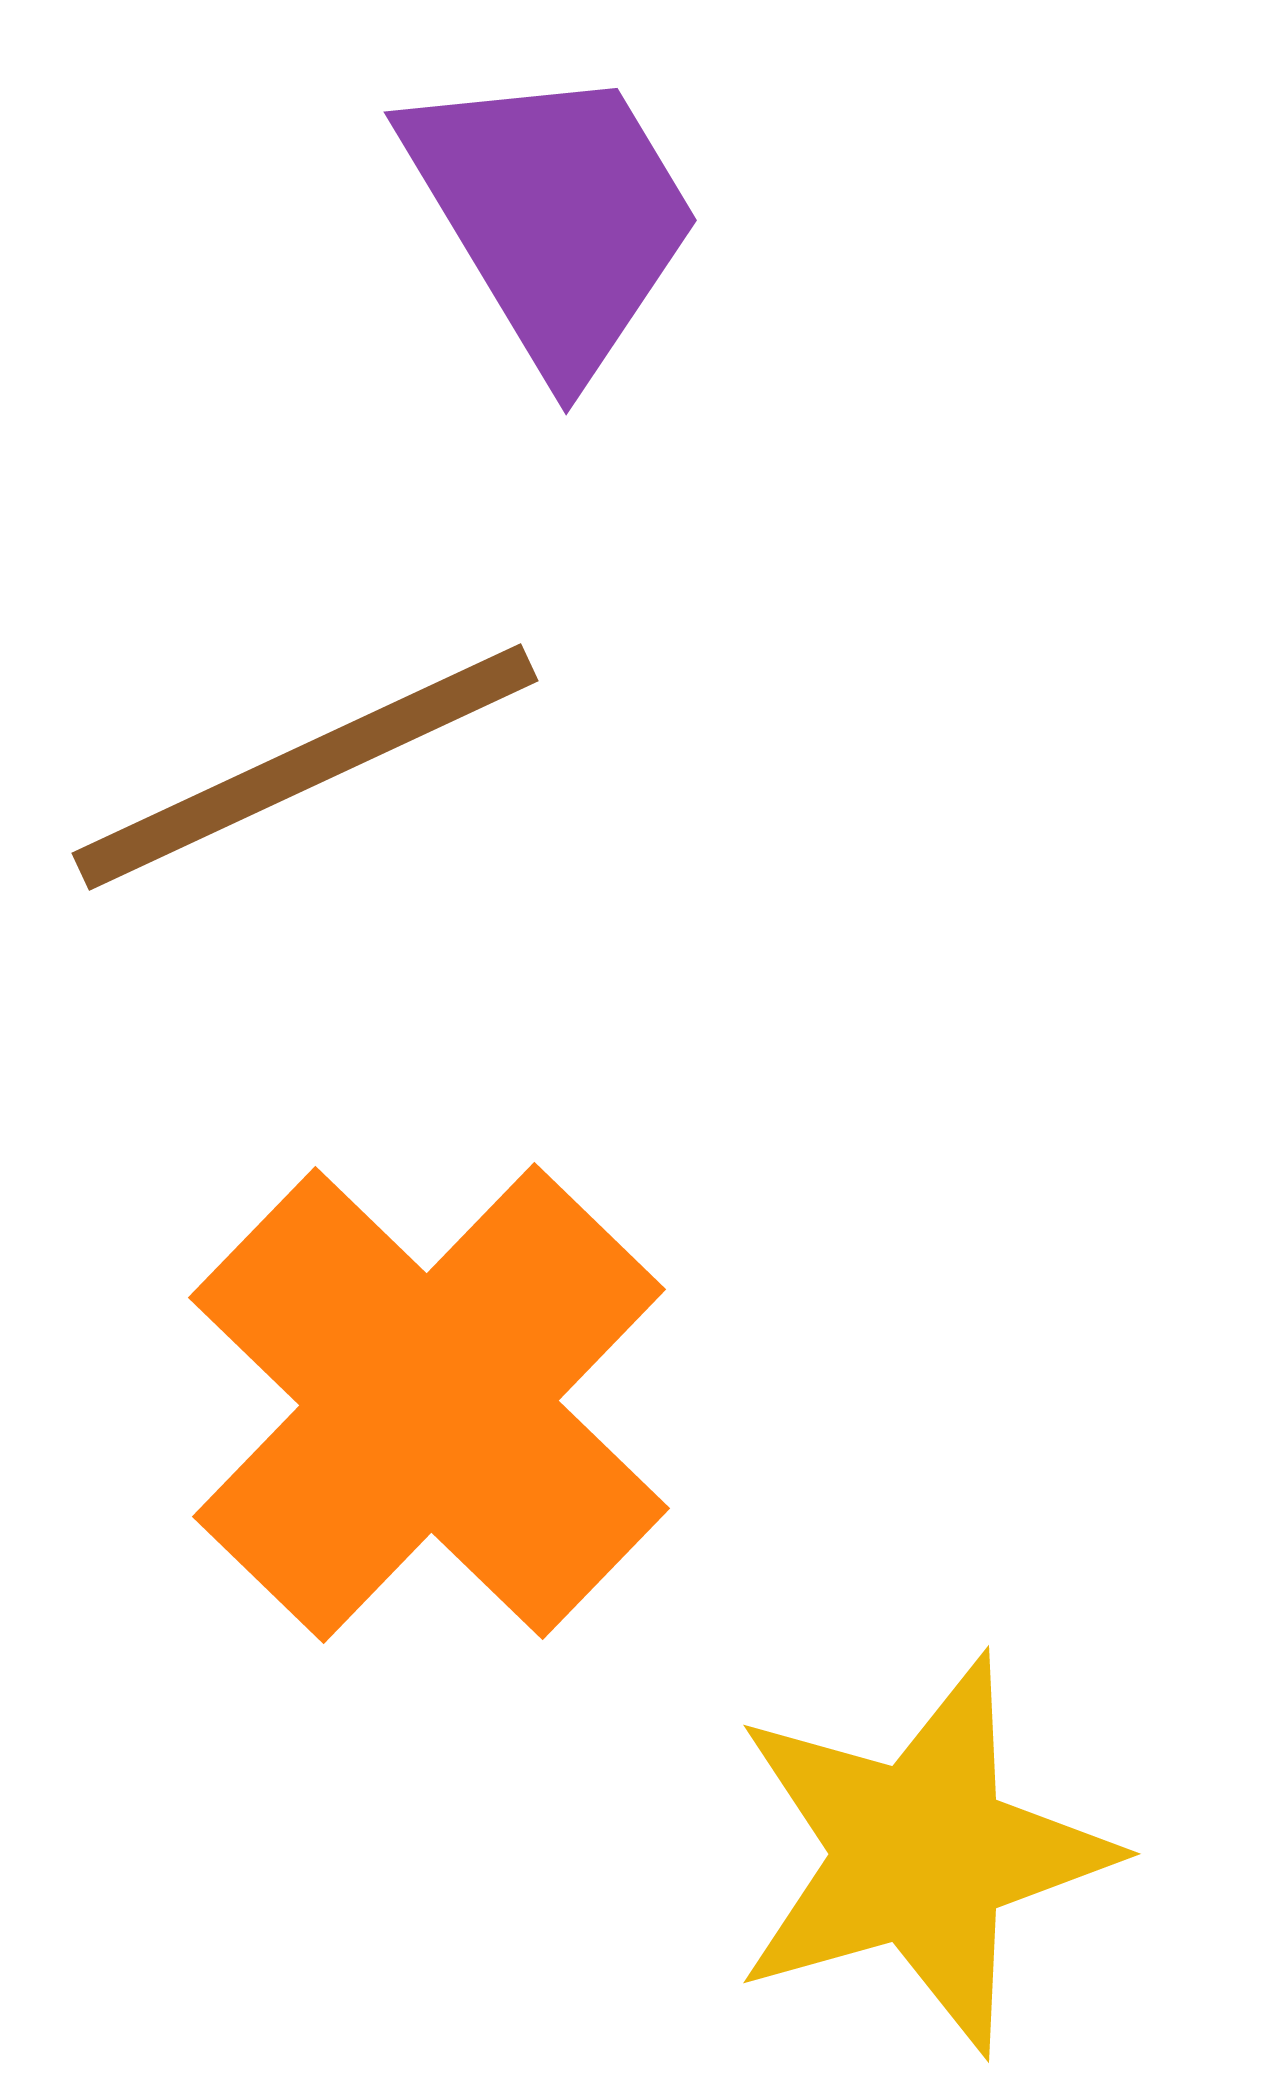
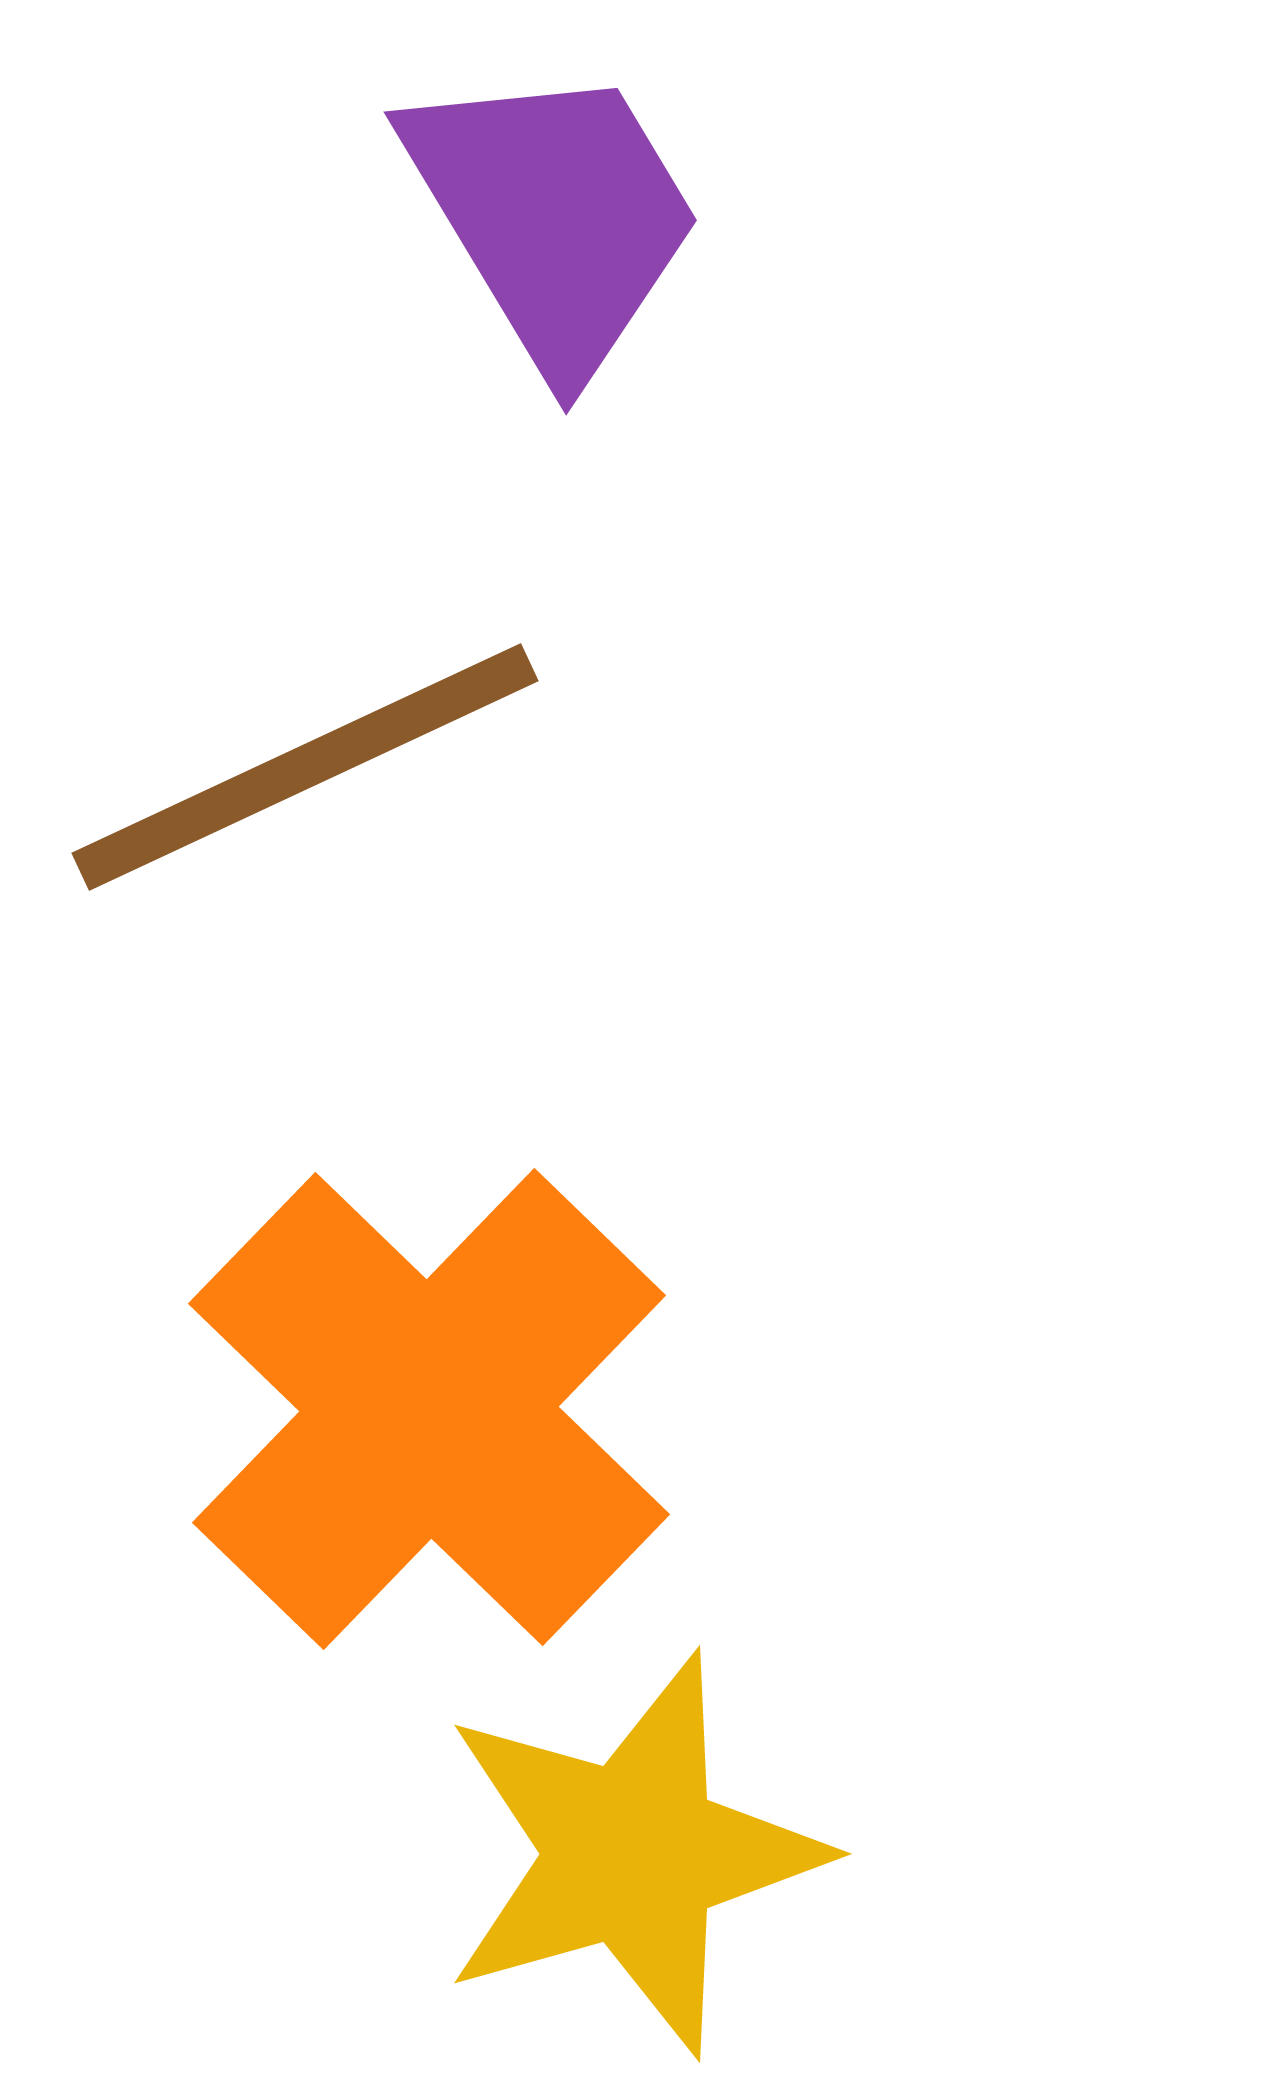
orange cross: moved 6 px down
yellow star: moved 289 px left
